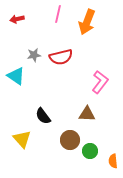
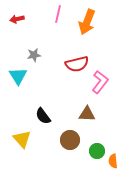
red semicircle: moved 16 px right, 7 px down
cyan triangle: moved 2 px right; rotated 24 degrees clockwise
green circle: moved 7 px right
